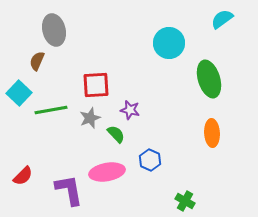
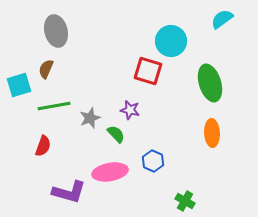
gray ellipse: moved 2 px right, 1 px down
cyan circle: moved 2 px right, 2 px up
brown semicircle: moved 9 px right, 8 px down
green ellipse: moved 1 px right, 4 px down
red square: moved 52 px right, 14 px up; rotated 20 degrees clockwise
cyan square: moved 8 px up; rotated 30 degrees clockwise
green line: moved 3 px right, 4 px up
blue hexagon: moved 3 px right, 1 px down
pink ellipse: moved 3 px right
red semicircle: moved 20 px right, 30 px up; rotated 25 degrees counterclockwise
purple L-shape: moved 2 px down; rotated 116 degrees clockwise
